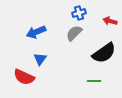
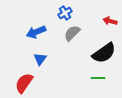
blue cross: moved 14 px left; rotated 16 degrees counterclockwise
gray semicircle: moved 2 px left
red semicircle: moved 6 px down; rotated 100 degrees clockwise
green line: moved 4 px right, 3 px up
